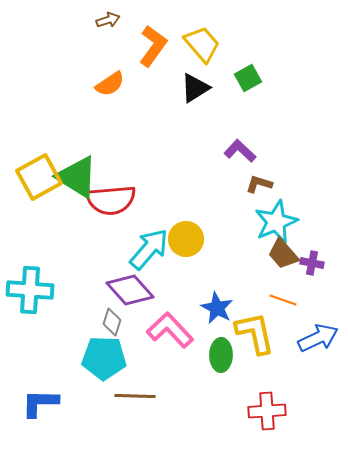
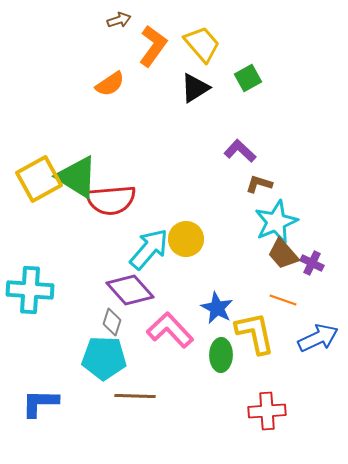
brown arrow: moved 11 px right
yellow square: moved 2 px down
purple cross: rotated 15 degrees clockwise
